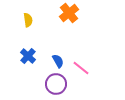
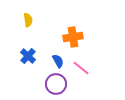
orange cross: moved 4 px right, 24 px down; rotated 30 degrees clockwise
